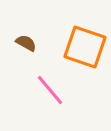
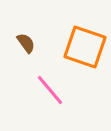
brown semicircle: rotated 25 degrees clockwise
